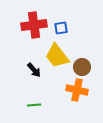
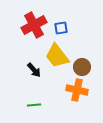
red cross: rotated 20 degrees counterclockwise
